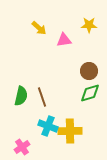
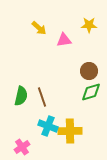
green diamond: moved 1 px right, 1 px up
